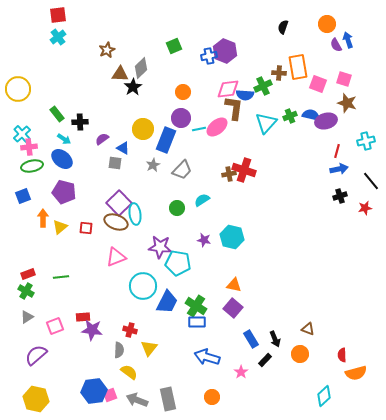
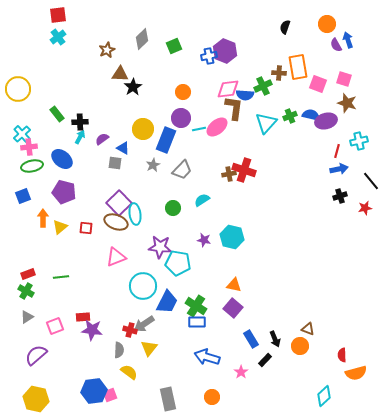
black semicircle at (283, 27): moved 2 px right
gray diamond at (141, 68): moved 1 px right, 29 px up
cyan arrow at (64, 139): moved 16 px right, 2 px up; rotated 96 degrees counterclockwise
cyan cross at (366, 141): moved 7 px left
green circle at (177, 208): moved 4 px left
orange circle at (300, 354): moved 8 px up
gray arrow at (137, 400): moved 7 px right, 76 px up; rotated 55 degrees counterclockwise
